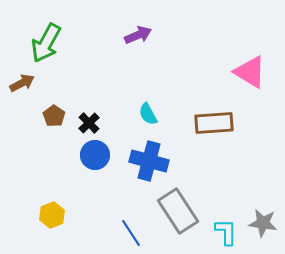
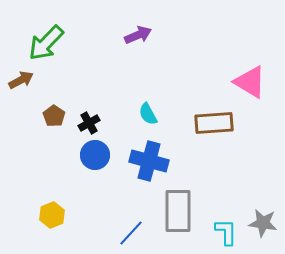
green arrow: rotated 15 degrees clockwise
pink triangle: moved 10 px down
brown arrow: moved 1 px left, 3 px up
black cross: rotated 15 degrees clockwise
gray rectangle: rotated 33 degrees clockwise
blue line: rotated 76 degrees clockwise
